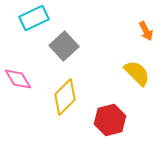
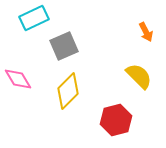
orange arrow: moved 1 px down
gray square: rotated 20 degrees clockwise
yellow semicircle: moved 2 px right, 3 px down
yellow diamond: moved 3 px right, 6 px up
red hexagon: moved 6 px right
